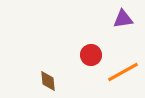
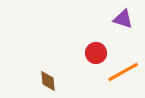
purple triangle: rotated 25 degrees clockwise
red circle: moved 5 px right, 2 px up
